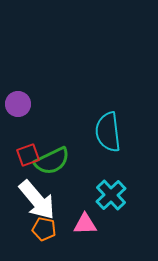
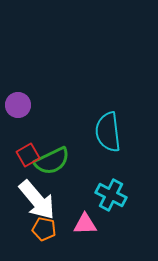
purple circle: moved 1 px down
red square: rotated 10 degrees counterclockwise
cyan cross: rotated 20 degrees counterclockwise
